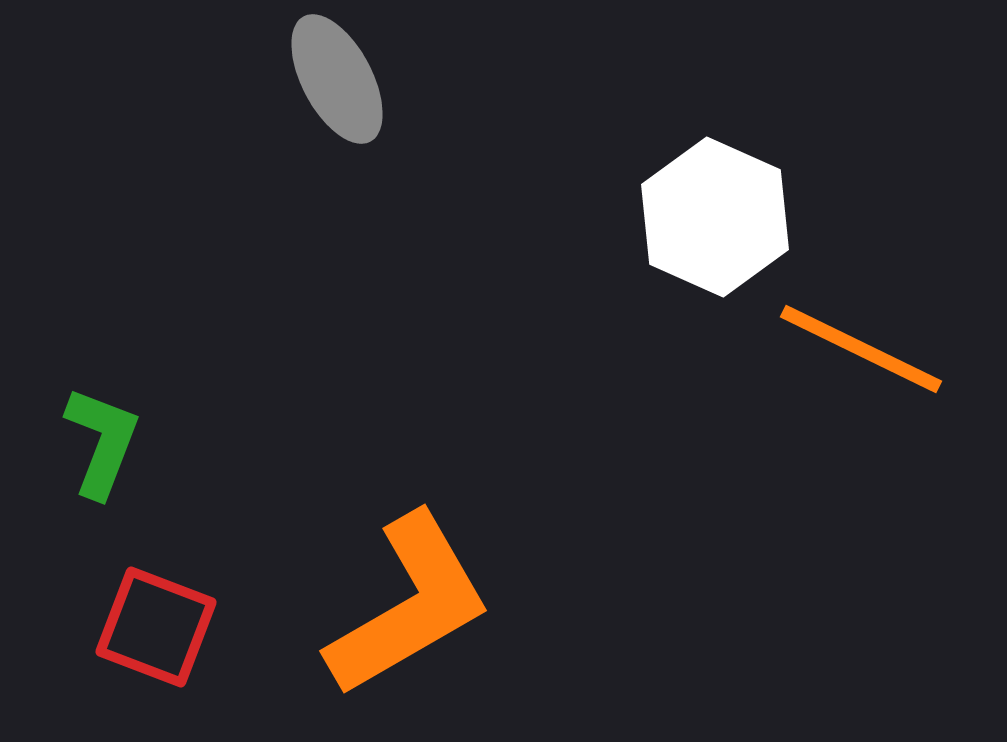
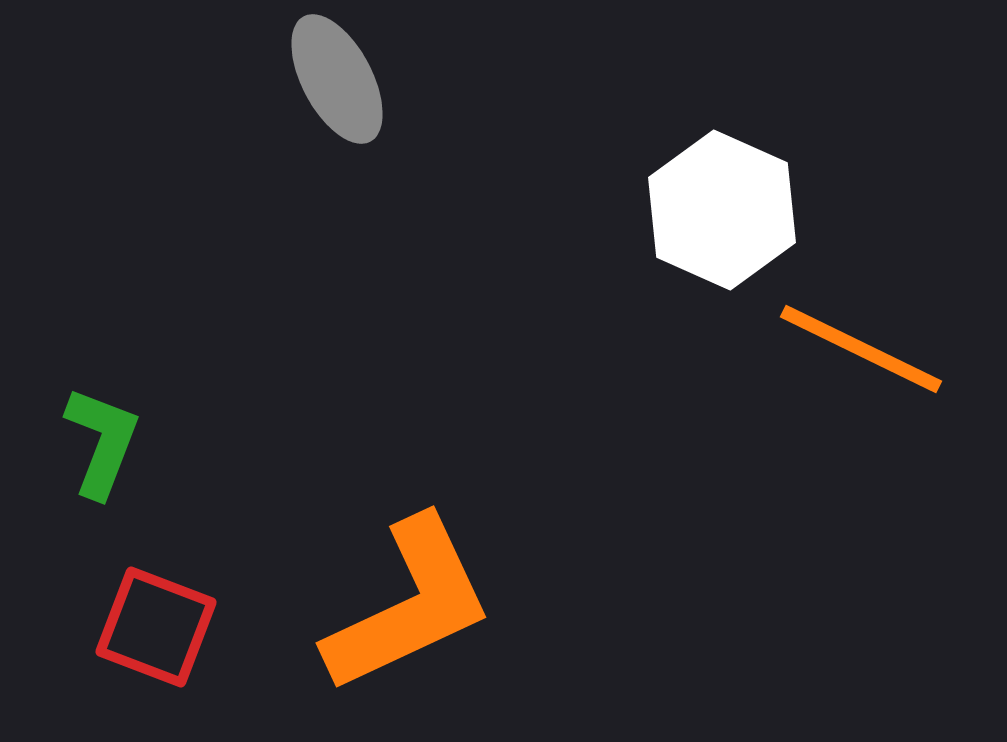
white hexagon: moved 7 px right, 7 px up
orange L-shape: rotated 5 degrees clockwise
